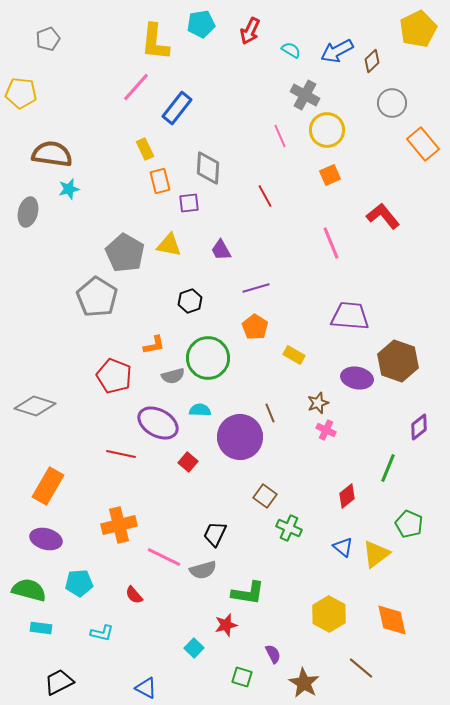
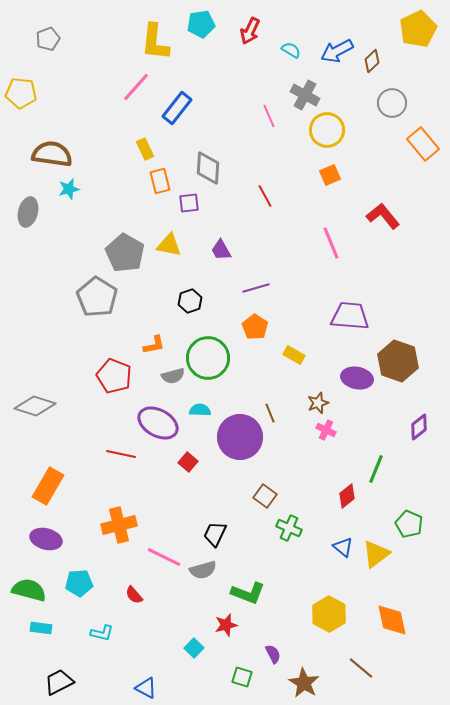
pink line at (280, 136): moved 11 px left, 20 px up
green line at (388, 468): moved 12 px left, 1 px down
green L-shape at (248, 593): rotated 12 degrees clockwise
